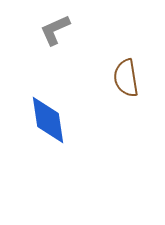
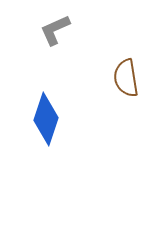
blue diamond: moved 2 px left, 1 px up; rotated 27 degrees clockwise
